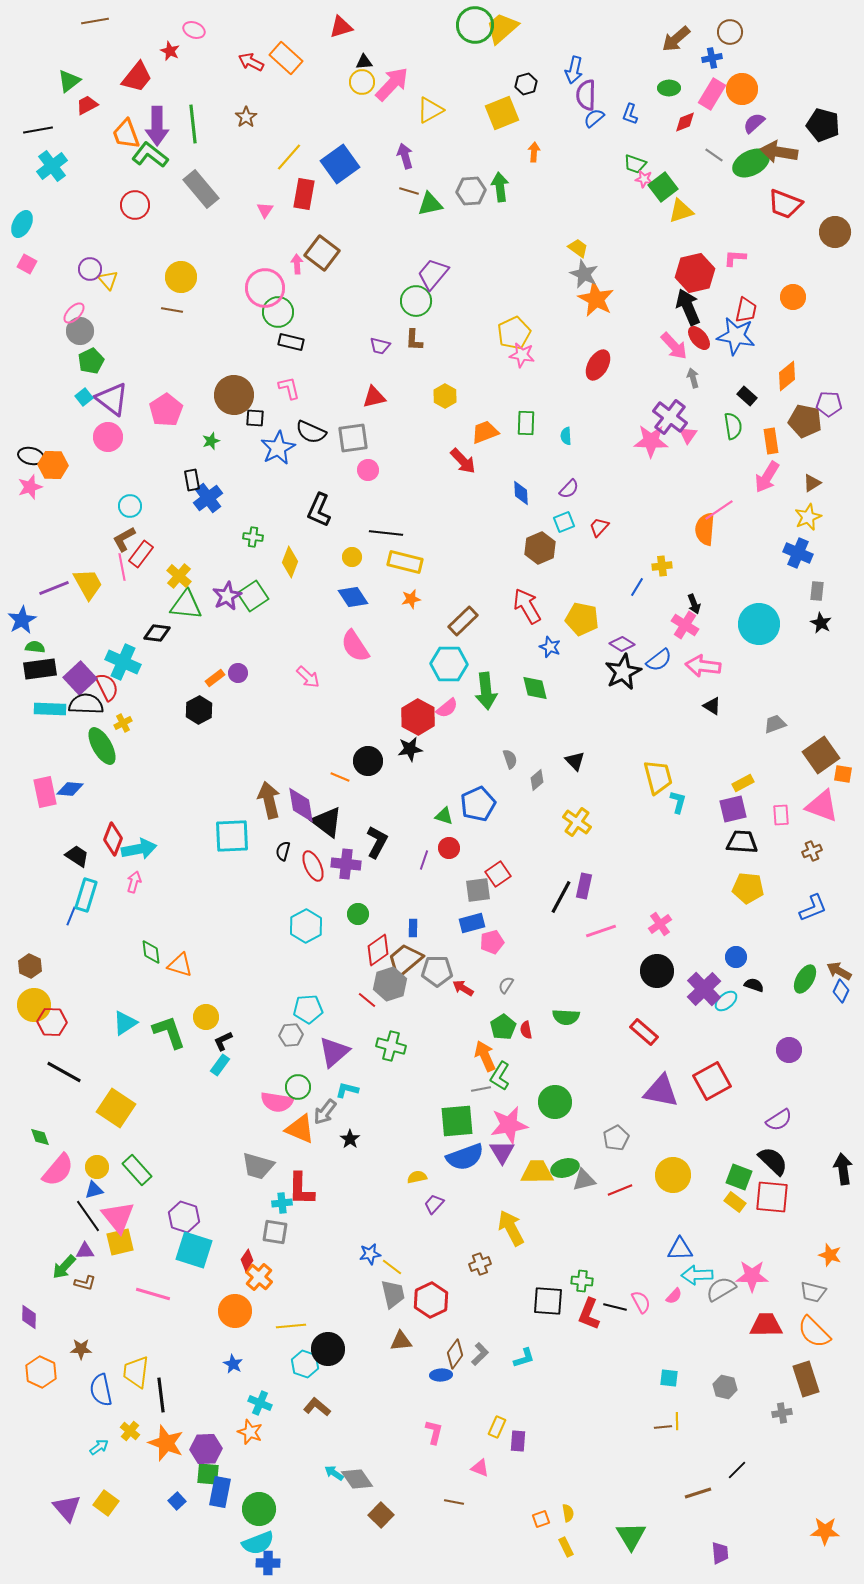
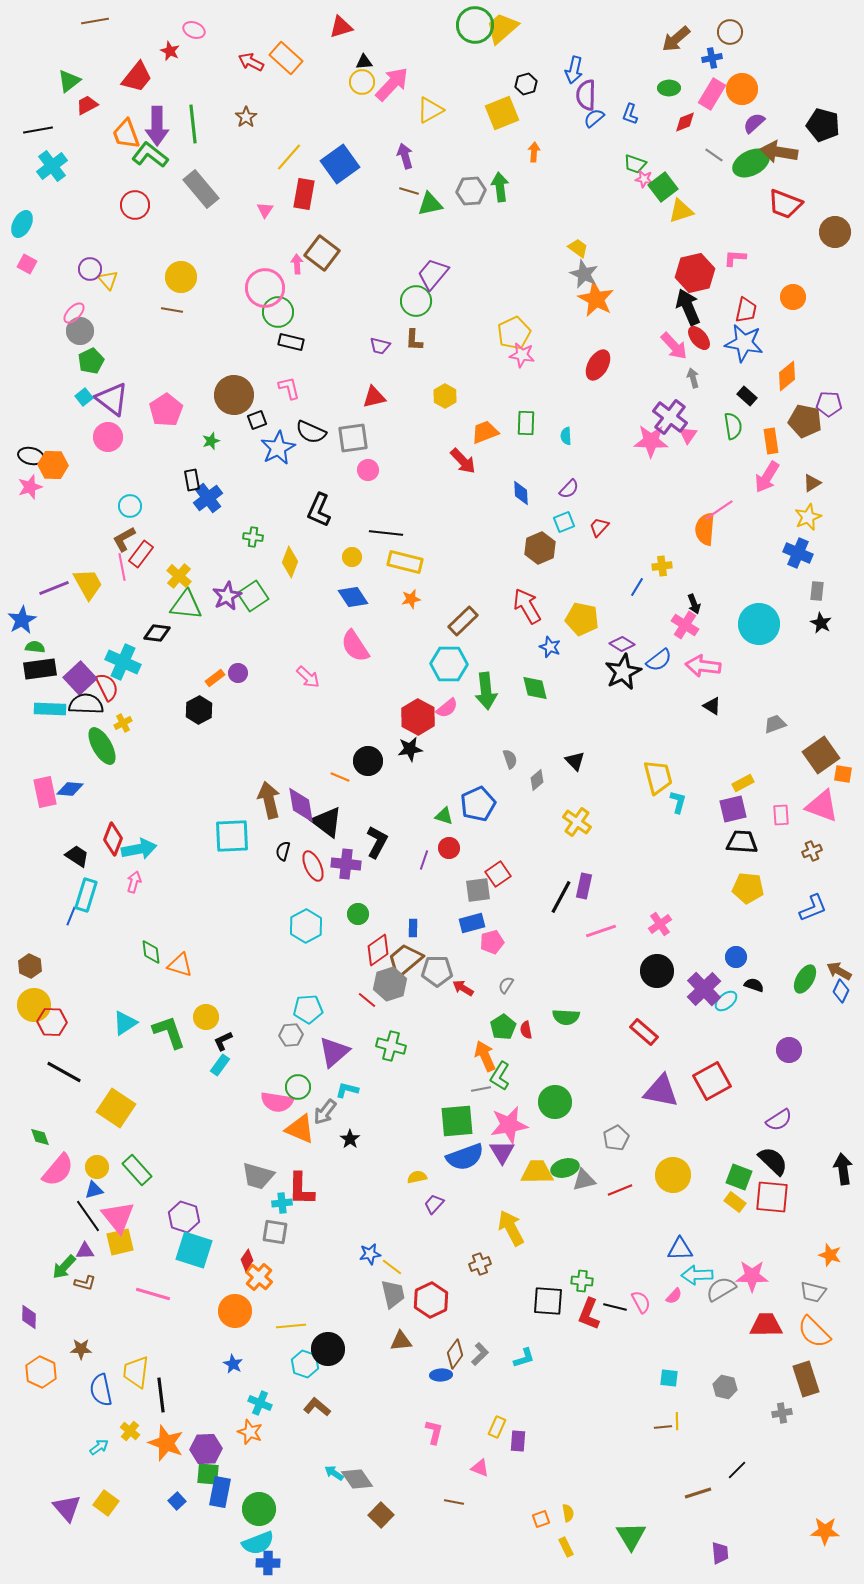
blue star at (736, 336): moved 8 px right, 7 px down
black square at (255, 418): moved 2 px right, 2 px down; rotated 24 degrees counterclockwise
gray trapezoid at (258, 1166): moved 10 px down
